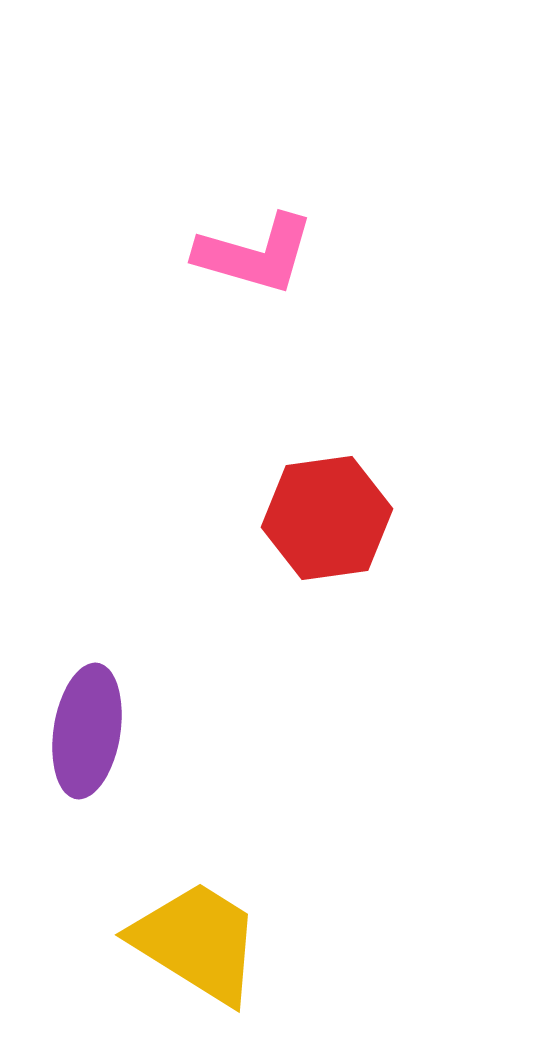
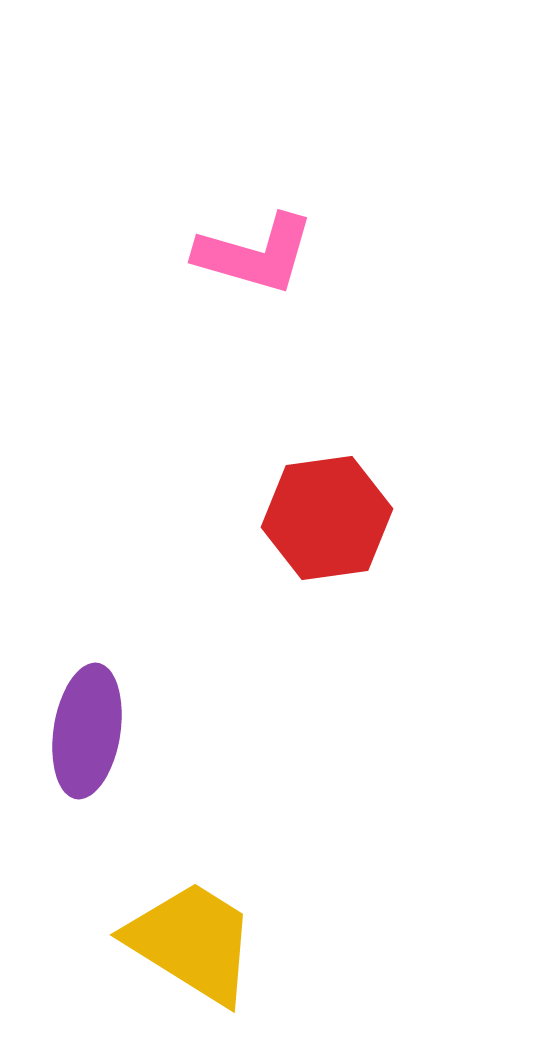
yellow trapezoid: moved 5 px left
